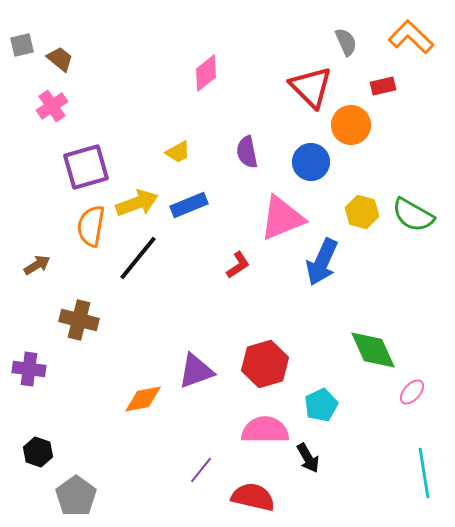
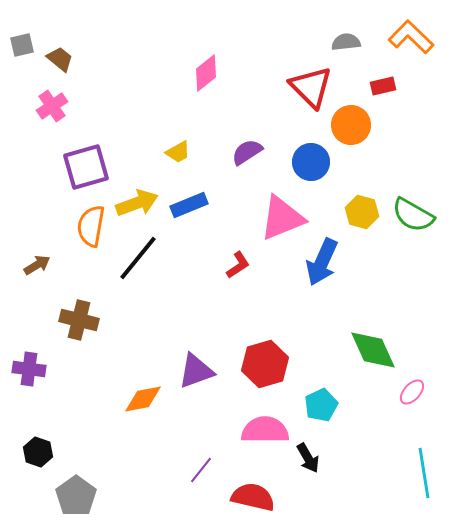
gray semicircle: rotated 72 degrees counterclockwise
purple semicircle: rotated 68 degrees clockwise
